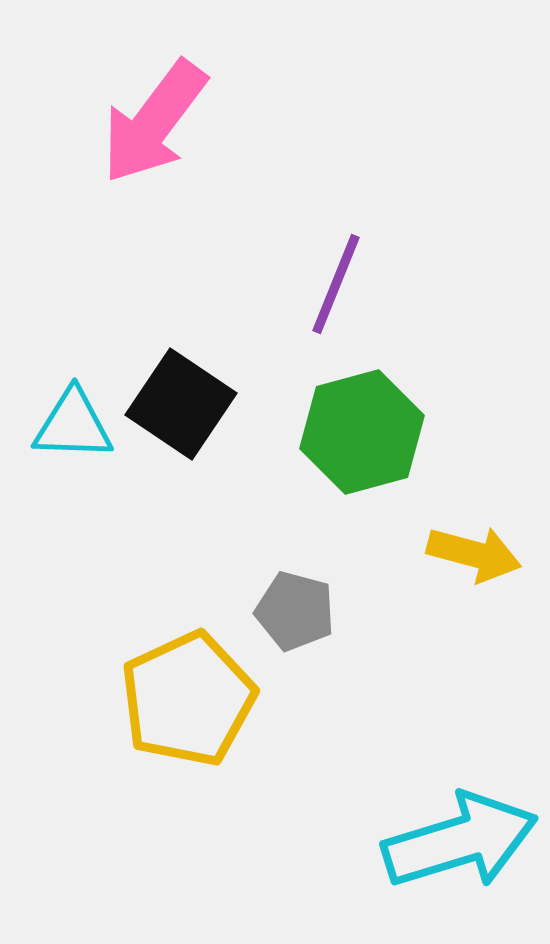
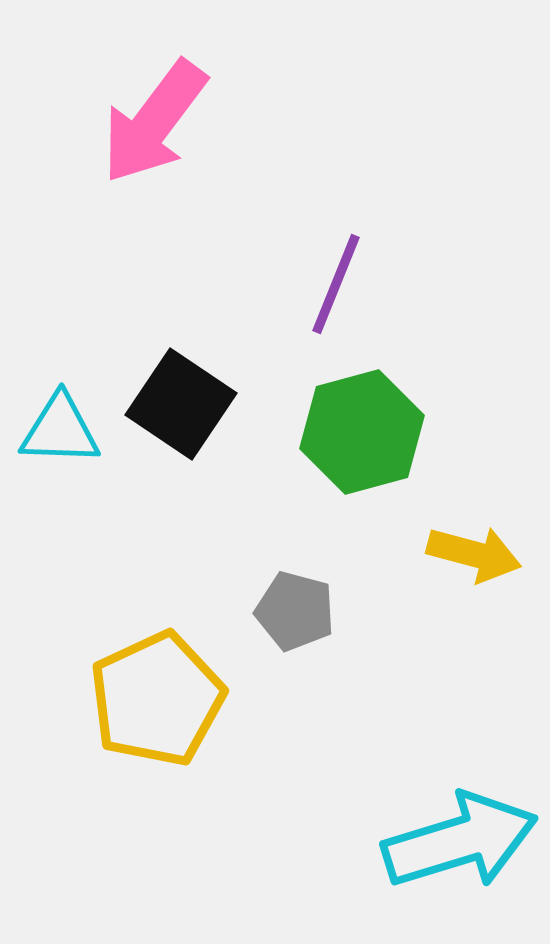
cyan triangle: moved 13 px left, 5 px down
yellow pentagon: moved 31 px left
